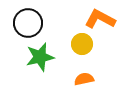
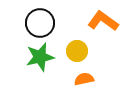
orange L-shape: moved 3 px right, 2 px down; rotated 8 degrees clockwise
black circle: moved 12 px right
yellow circle: moved 5 px left, 7 px down
